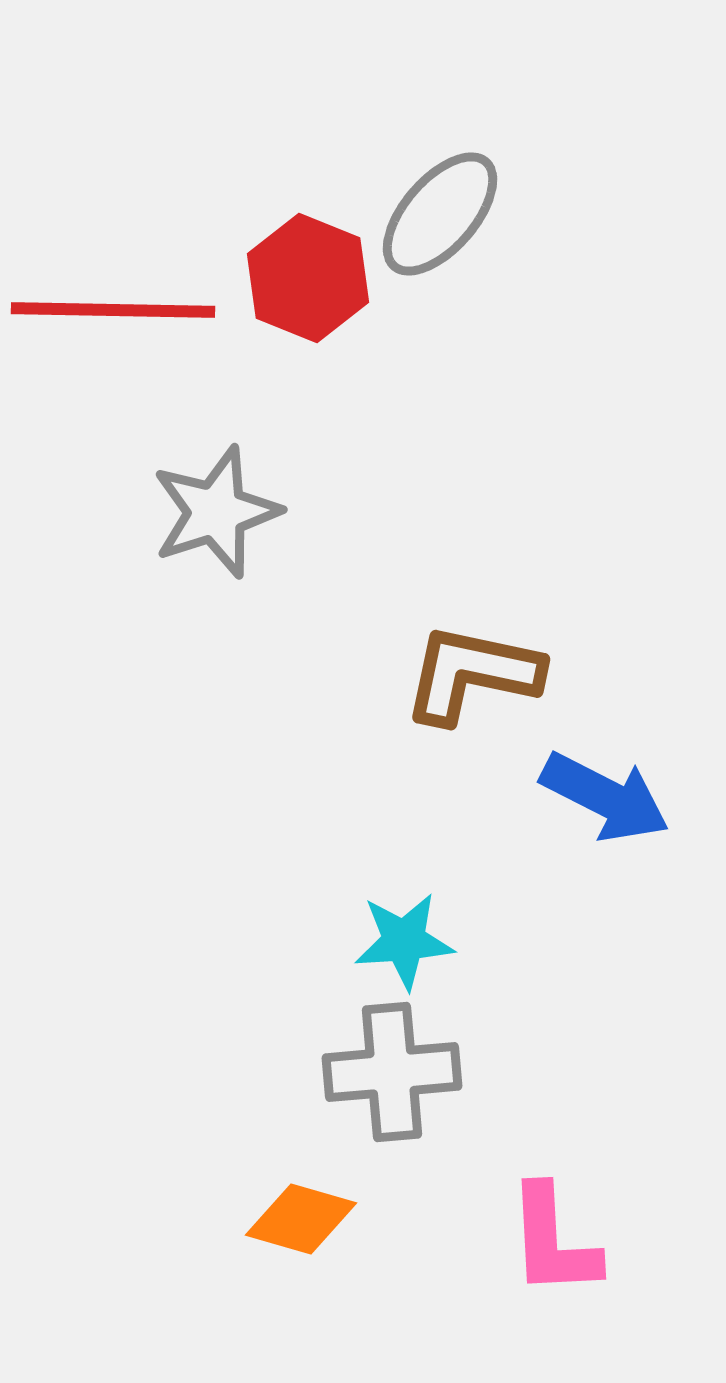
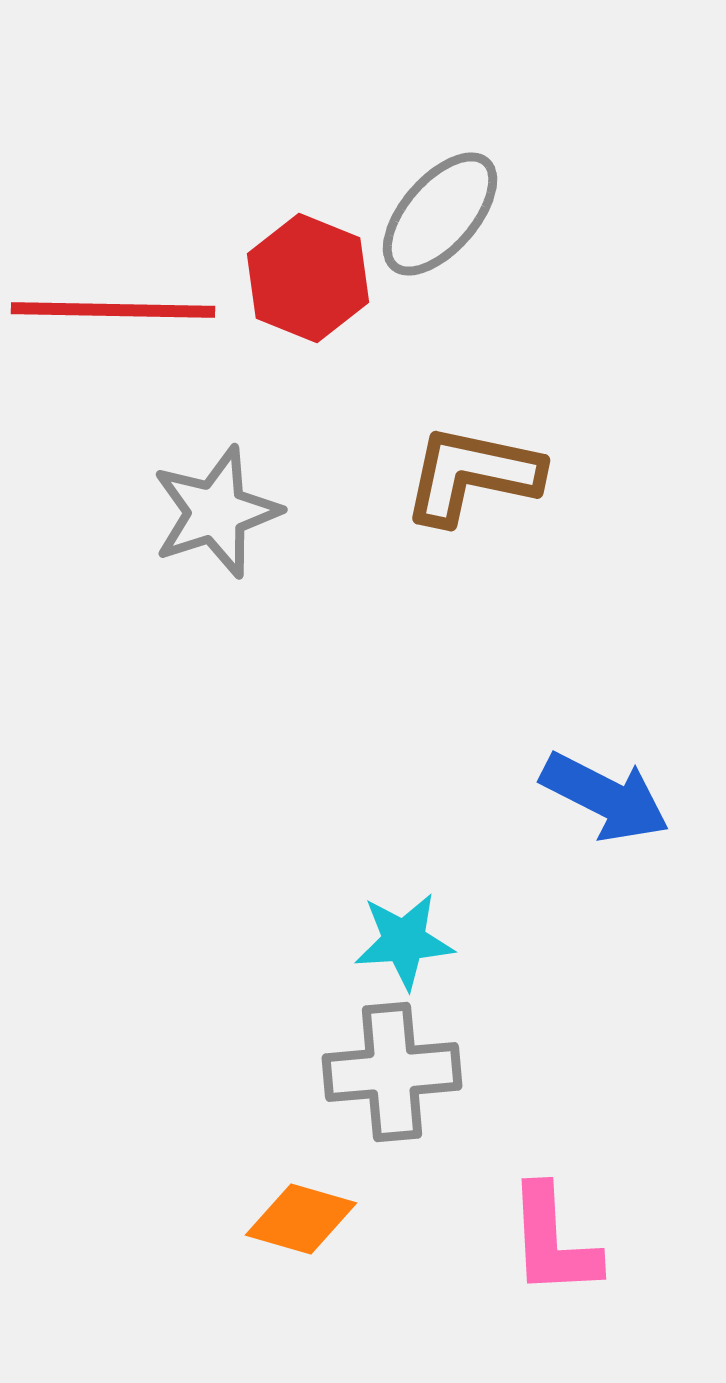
brown L-shape: moved 199 px up
